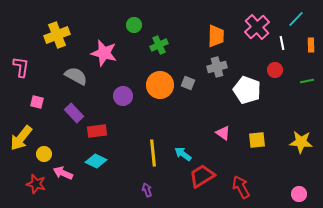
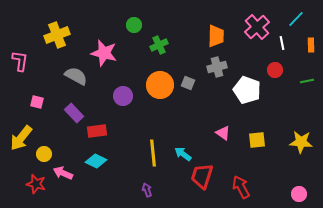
pink L-shape: moved 1 px left, 6 px up
red trapezoid: rotated 40 degrees counterclockwise
